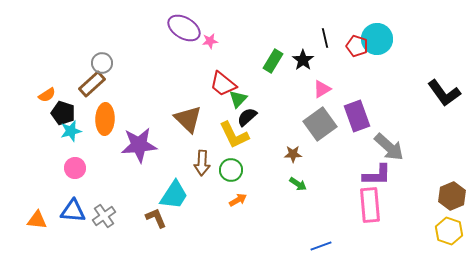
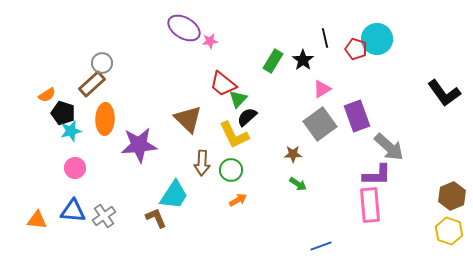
red pentagon: moved 1 px left, 3 px down
